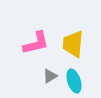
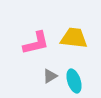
yellow trapezoid: moved 1 px right, 6 px up; rotated 92 degrees clockwise
